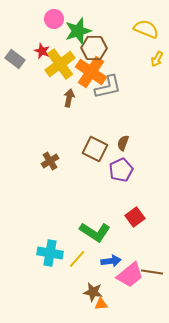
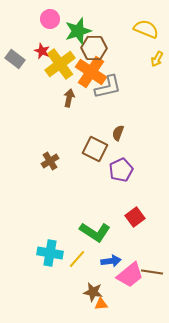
pink circle: moved 4 px left
brown semicircle: moved 5 px left, 10 px up
